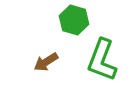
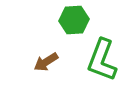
green hexagon: rotated 20 degrees counterclockwise
